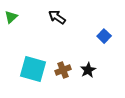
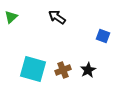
blue square: moved 1 px left; rotated 24 degrees counterclockwise
